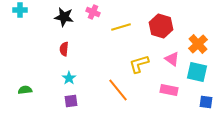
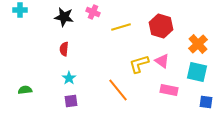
pink triangle: moved 10 px left, 2 px down
